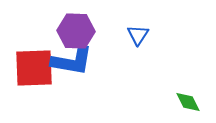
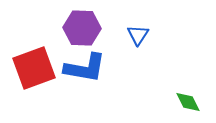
purple hexagon: moved 6 px right, 3 px up
blue L-shape: moved 13 px right, 7 px down
red square: rotated 18 degrees counterclockwise
